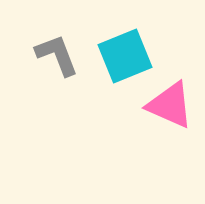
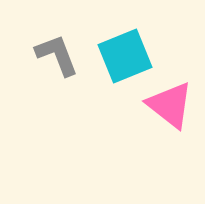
pink triangle: rotated 14 degrees clockwise
